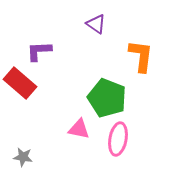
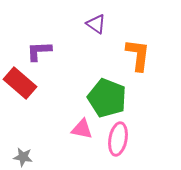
orange L-shape: moved 3 px left, 1 px up
pink triangle: moved 3 px right
